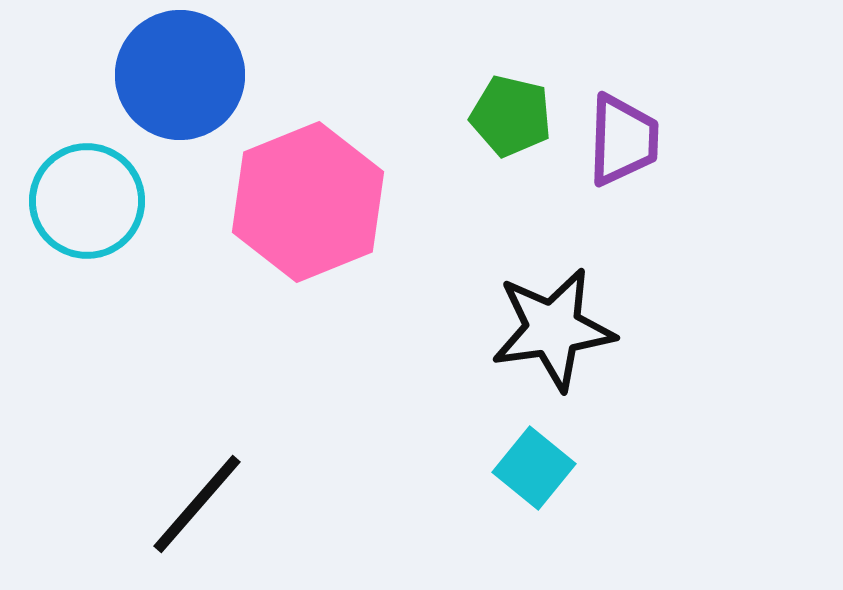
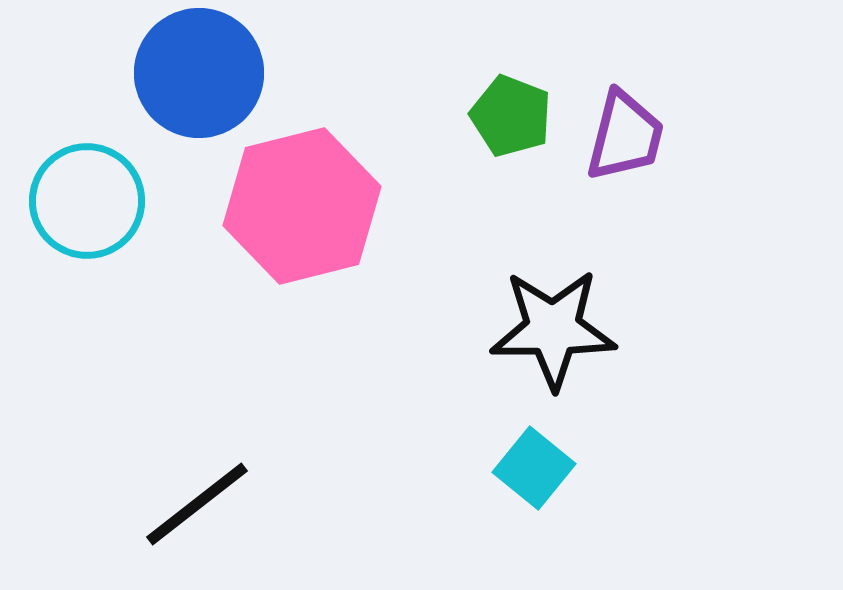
blue circle: moved 19 px right, 2 px up
green pentagon: rotated 8 degrees clockwise
purple trapezoid: moved 2 px right, 4 px up; rotated 12 degrees clockwise
pink hexagon: moved 6 px left, 4 px down; rotated 8 degrees clockwise
black star: rotated 8 degrees clockwise
black line: rotated 11 degrees clockwise
